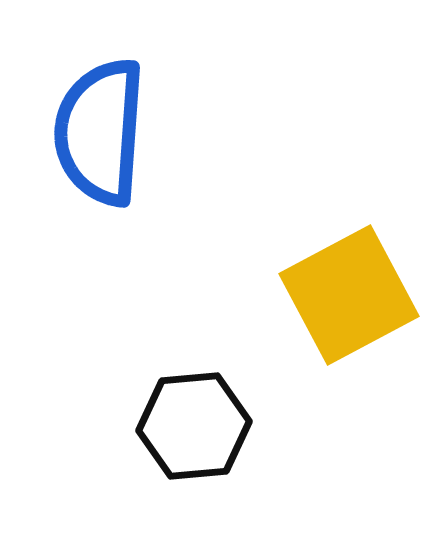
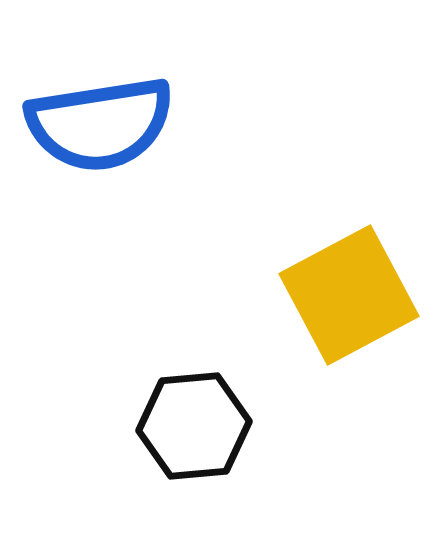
blue semicircle: moved 8 px up; rotated 103 degrees counterclockwise
